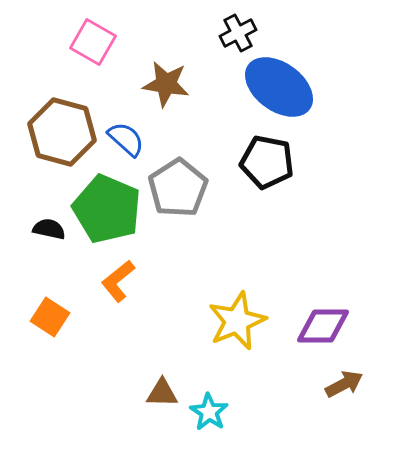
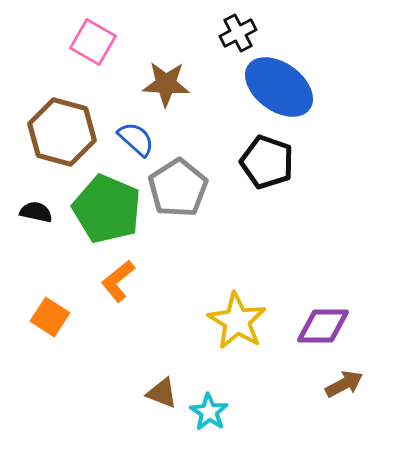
brown star: rotated 6 degrees counterclockwise
blue semicircle: moved 10 px right
black pentagon: rotated 8 degrees clockwise
black semicircle: moved 13 px left, 17 px up
yellow star: rotated 18 degrees counterclockwise
brown triangle: rotated 20 degrees clockwise
